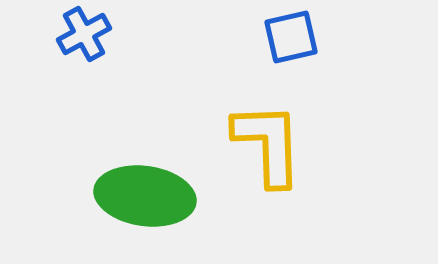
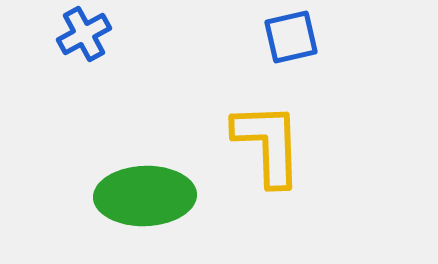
green ellipse: rotated 10 degrees counterclockwise
